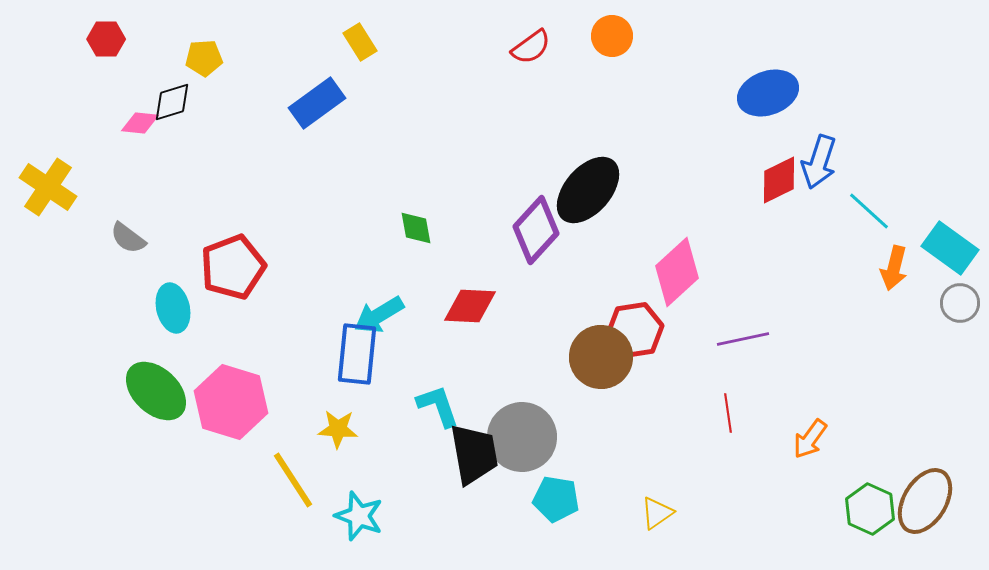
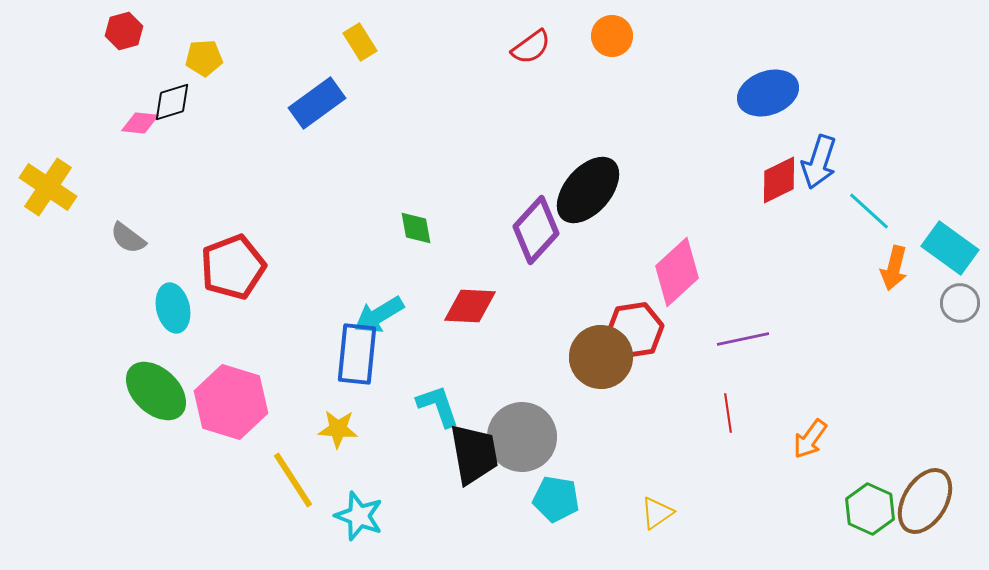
red hexagon at (106, 39): moved 18 px right, 8 px up; rotated 15 degrees counterclockwise
